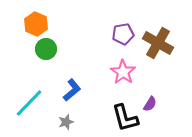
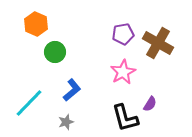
green circle: moved 9 px right, 3 px down
pink star: rotated 10 degrees clockwise
